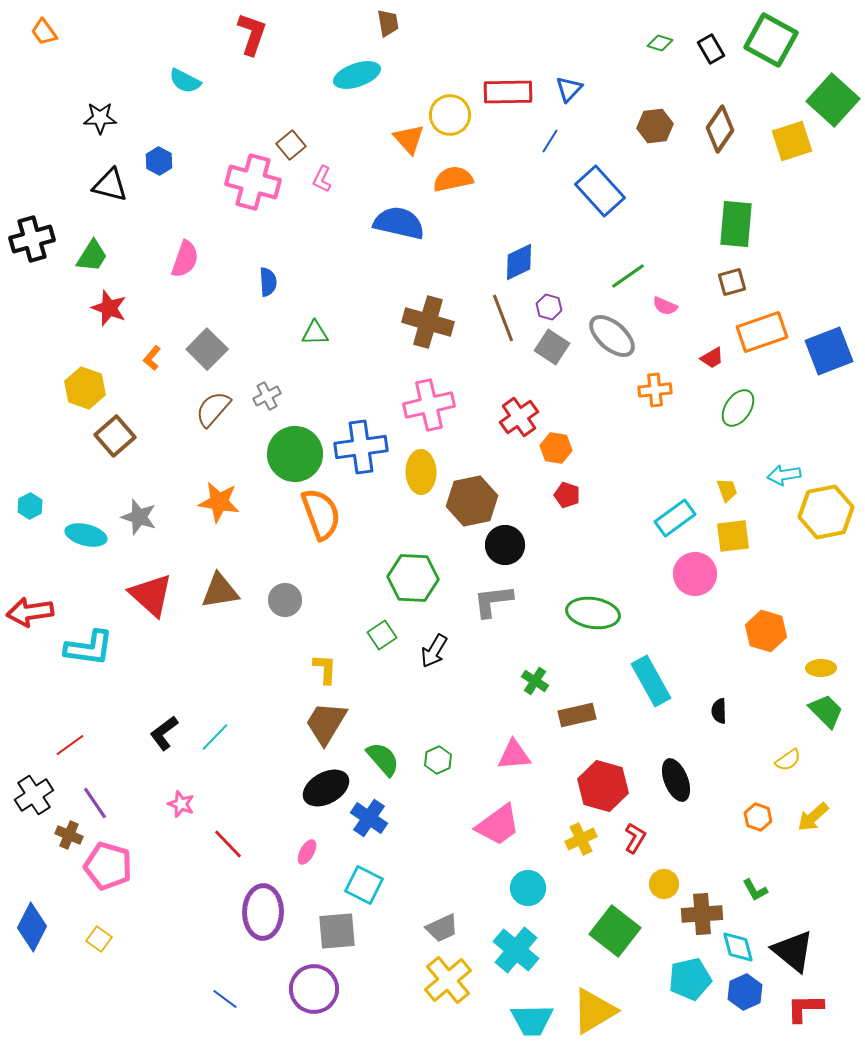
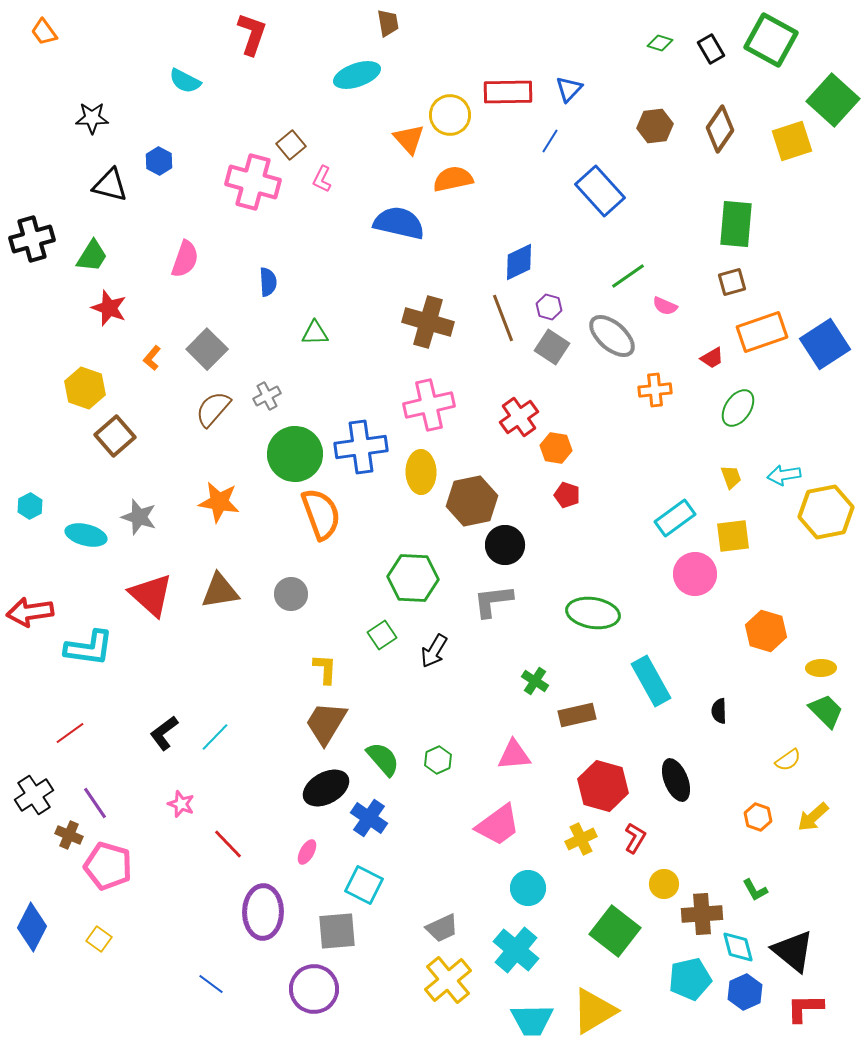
black star at (100, 118): moved 8 px left
blue square at (829, 351): moved 4 px left, 7 px up; rotated 12 degrees counterclockwise
yellow trapezoid at (727, 490): moved 4 px right, 13 px up
gray circle at (285, 600): moved 6 px right, 6 px up
red line at (70, 745): moved 12 px up
blue line at (225, 999): moved 14 px left, 15 px up
